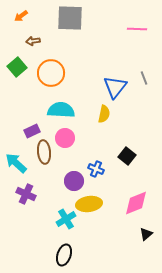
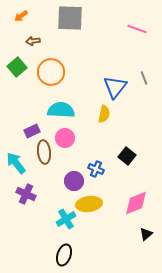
pink line: rotated 18 degrees clockwise
orange circle: moved 1 px up
cyan arrow: rotated 10 degrees clockwise
